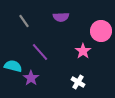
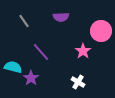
purple line: moved 1 px right
cyan semicircle: moved 1 px down
